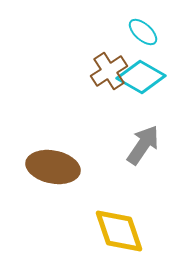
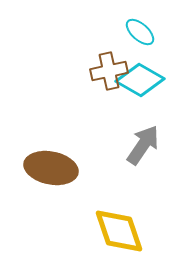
cyan ellipse: moved 3 px left
brown cross: rotated 21 degrees clockwise
cyan diamond: moved 1 px left, 3 px down
brown ellipse: moved 2 px left, 1 px down
